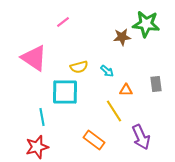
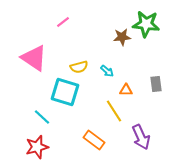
cyan square: rotated 16 degrees clockwise
cyan line: rotated 36 degrees counterclockwise
